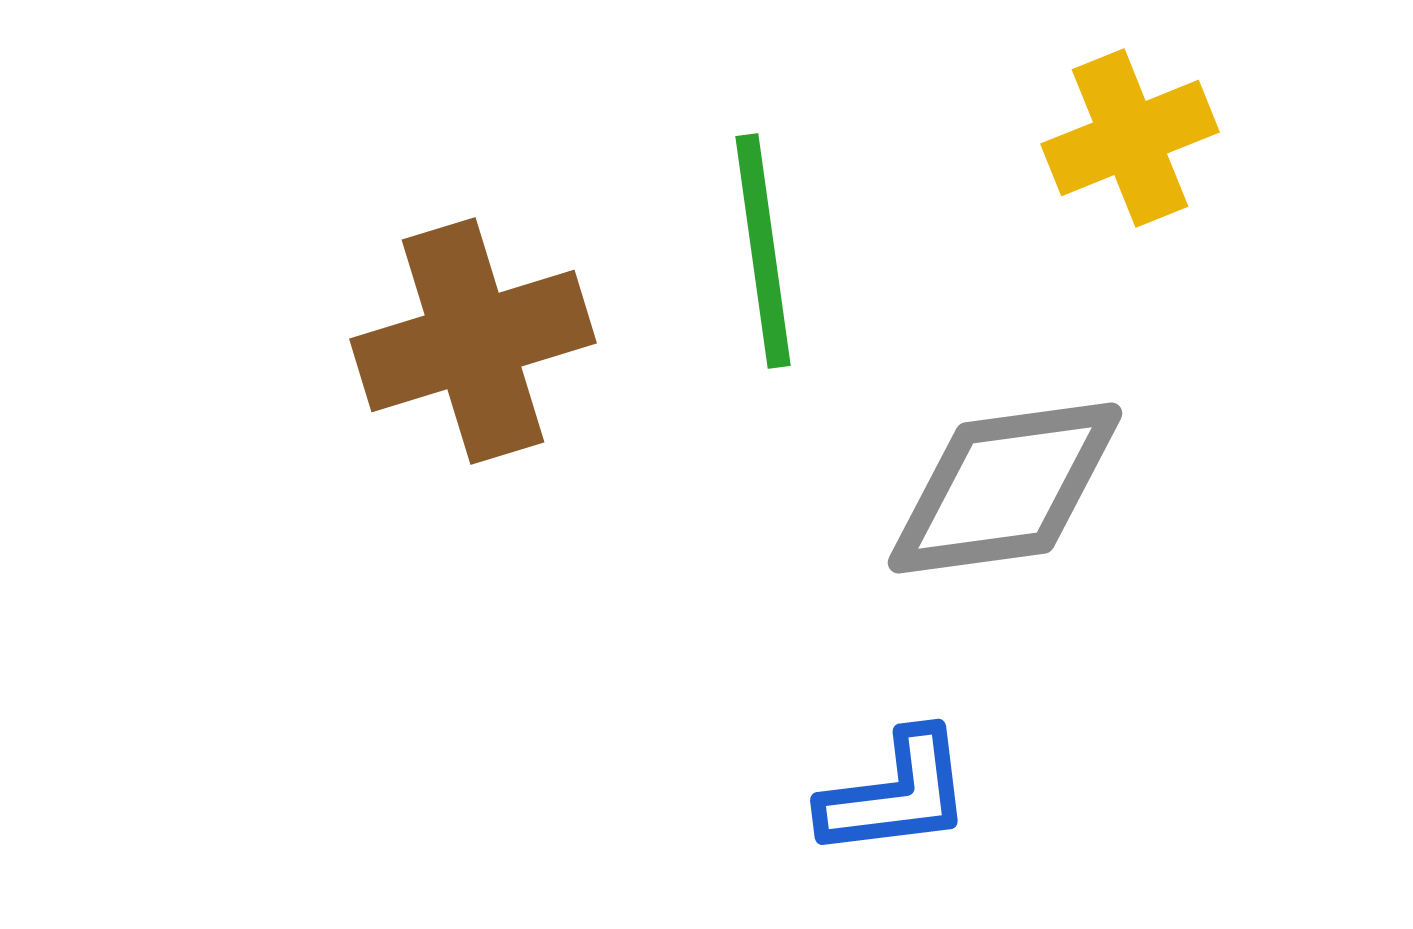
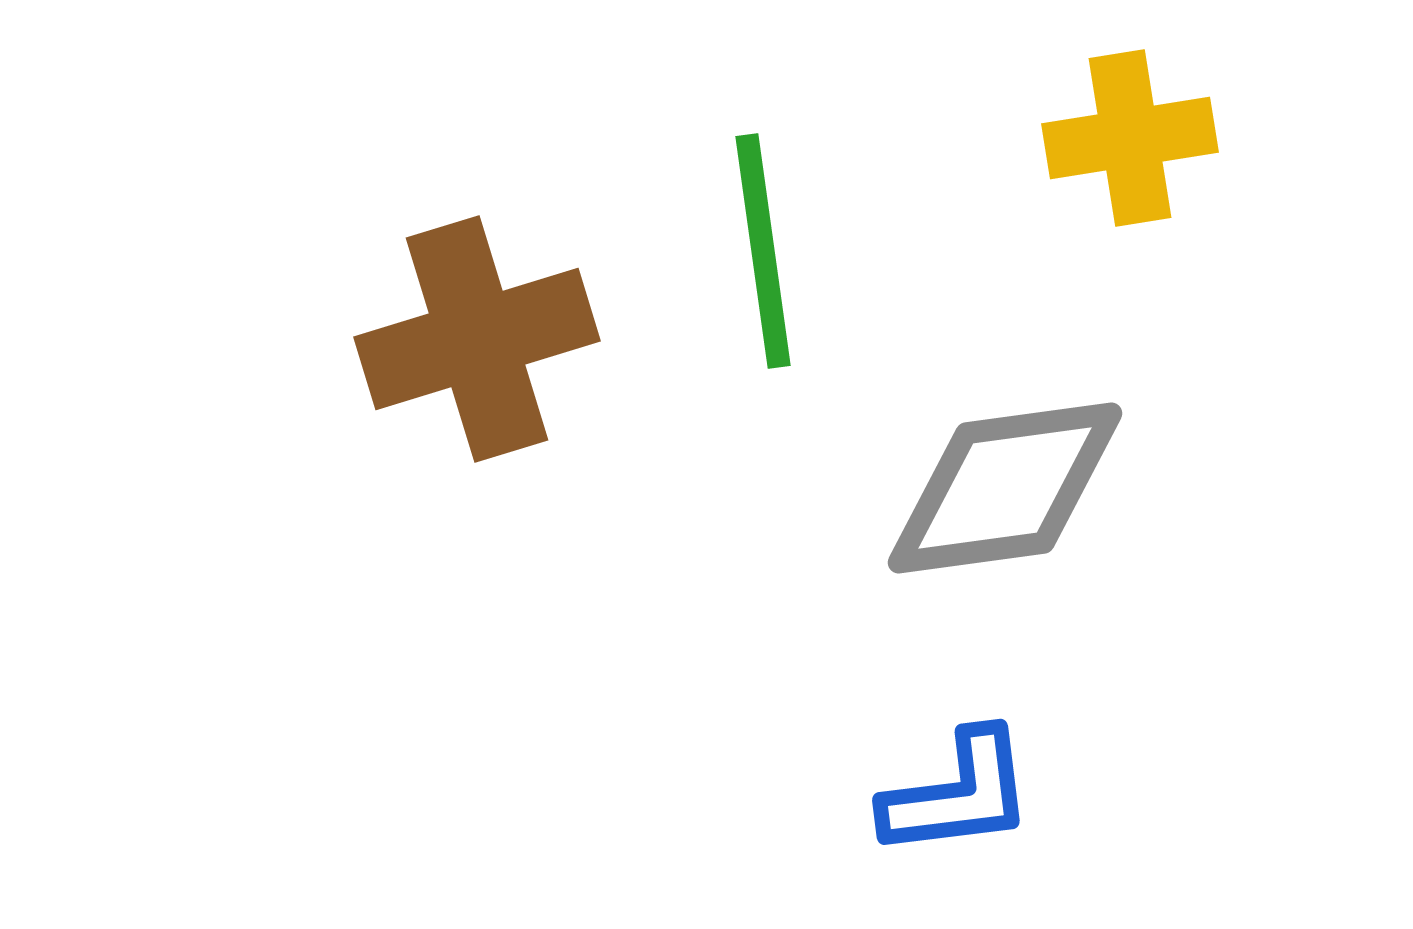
yellow cross: rotated 13 degrees clockwise
brown cross: moved 4 px right, 2 px up
blue L-shape: moved 62 px right
